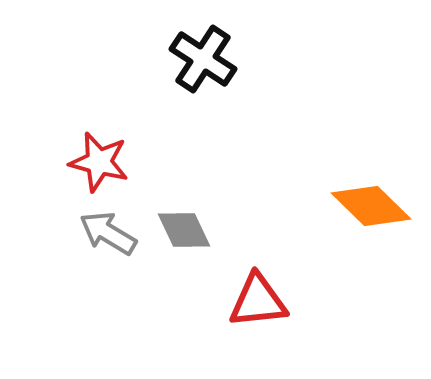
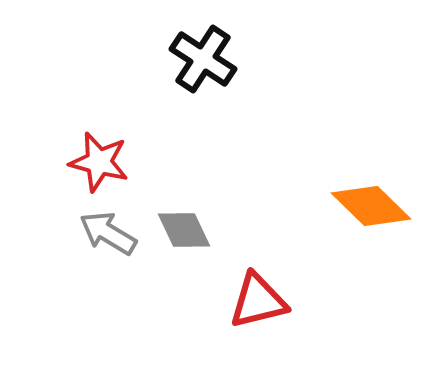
red triangle: rotated 8 degrees counterclockwise
